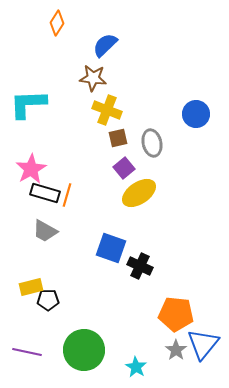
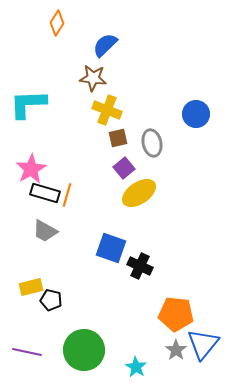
black pentagon: moved 3 px right; rotated 15 degrees clockwise
